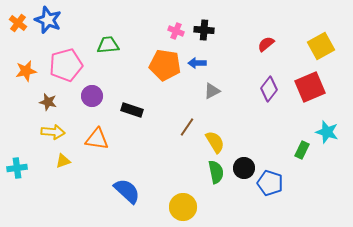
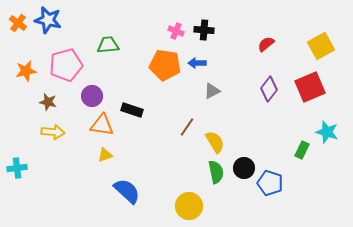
blue star: rotated 8 degrees counterclockwise
orange triangle: moved 5 px right, 14 px up
yellow triangle: moved 42 px right, 6 px up
yellow circle: moved 6 px right, 1 px up
